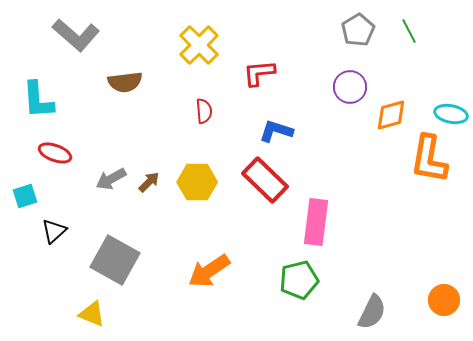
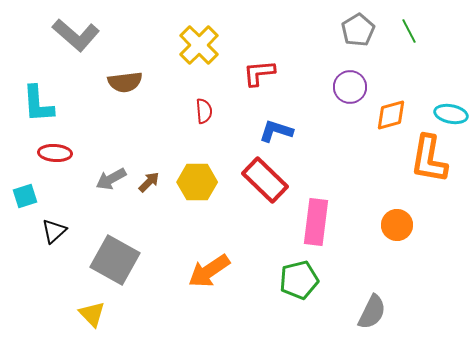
cyan L-shape: moved 4 px down
red ellipse: rotated 16 degrees counterclockwise
orange circle: moved 47 px left, 75 px up
yellow triangle: rotated 24 degrees clockwise
